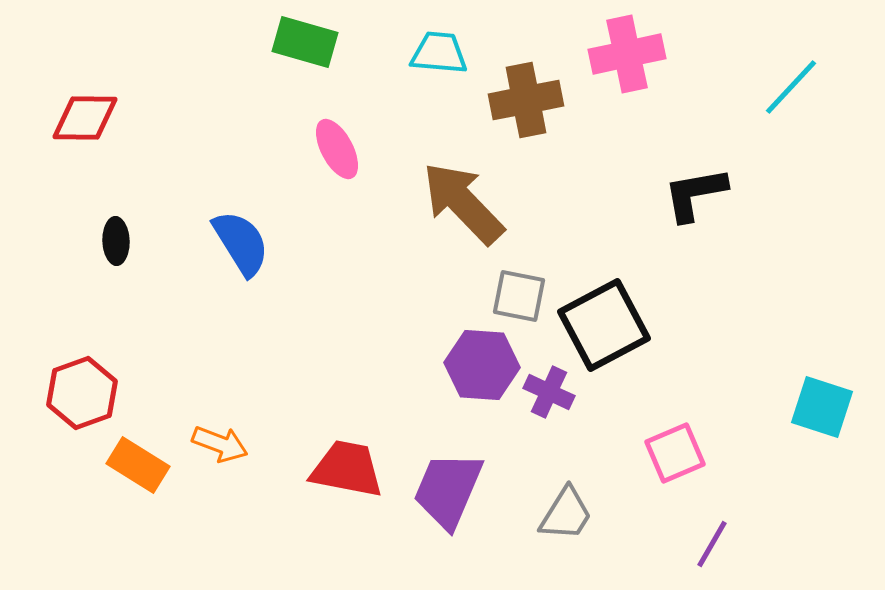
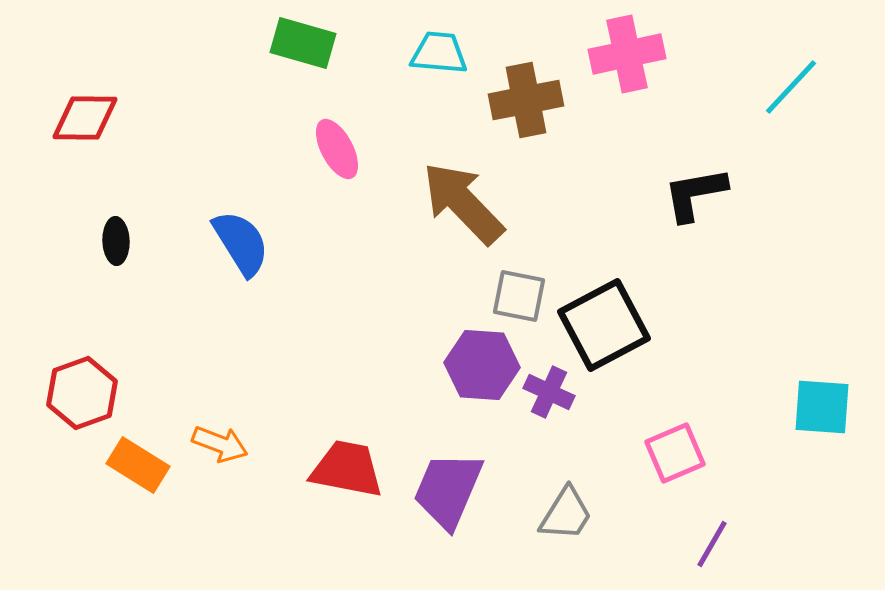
green rectangle: moved 2 px left, 1 px down
cyan square: rotated 14 degrees counterclockwise
